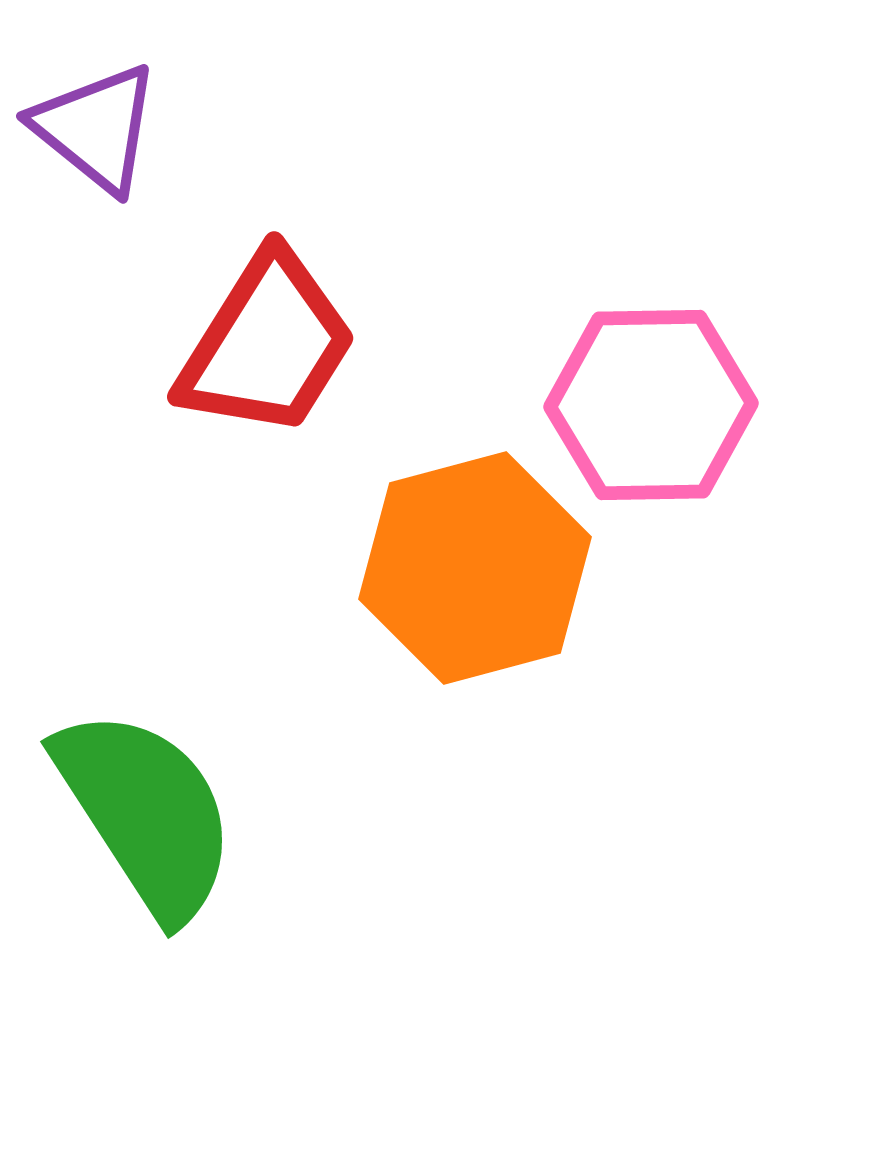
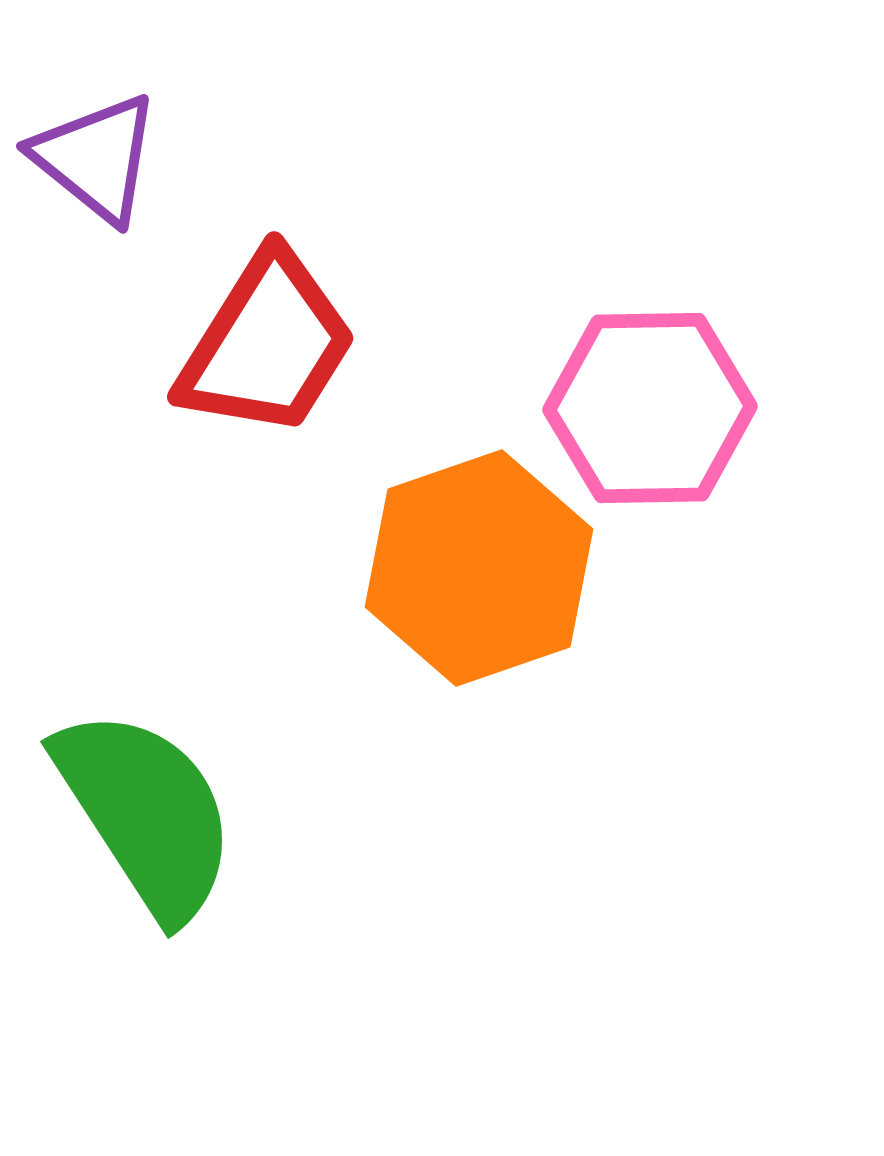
purple triangle: moved 30 px down
pink hexagon: moved 1 px left, 3 px down
orange hexagon: moved 4 px right; rotated 4 degrees counterclockwise
